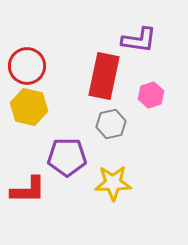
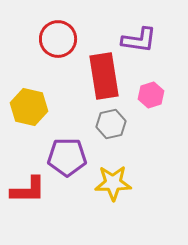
red circle: moved 31 px right, 27 px up
red rectangle: rotated 21 degrees counterclockwise
